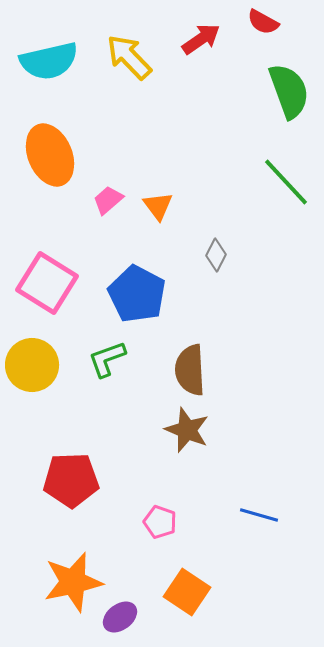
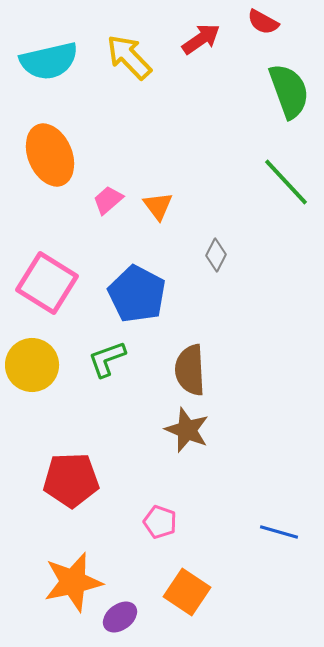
blue line: moved 20 px right, 17 px down
